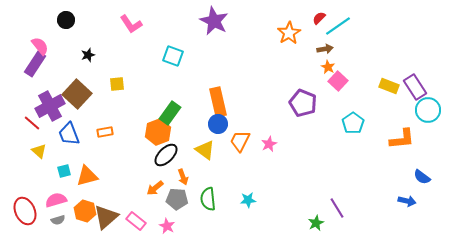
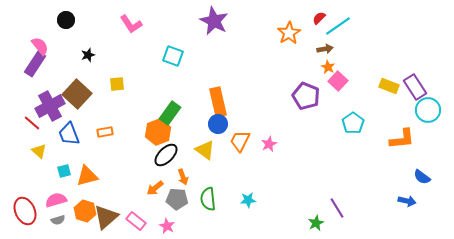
purple pentagon at (303, 103): moved 3 px right, 7 px up
